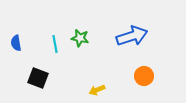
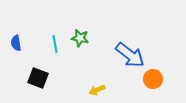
blue arrow: moved 2 px left, 19 px down; rotated 56 degrees clockwise
orange circle: moved 9 px right, 3 px down
